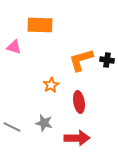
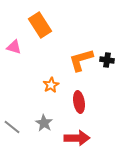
orange rectangle: rotated 55 degrees clockwise
gray star: rotated 18 degrees clockwise
gray line: rotated 12 degrees clockwise
